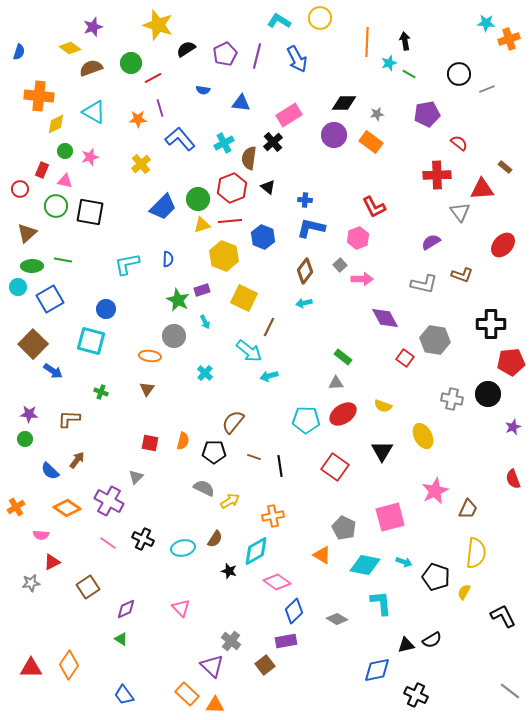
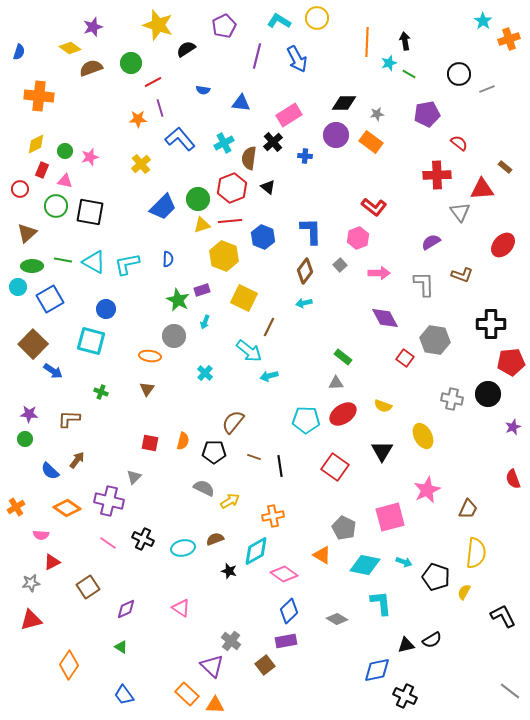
yellow circle at (320, 18): moved 3 px left
cyan star at (486, 23): moved 3 px left, 2 px up; rotated 30 degrees clockwise
purple pentagon at (225, 54): moved 1 px left, 28 px up
red line at (153, 78): moved 4 px down
cyan triangle at (94, 112): moved 150 px down
yellow diamond at (56, 124): moved 20 px left, 20 px down
purple circle at (334, 135): moved 2 px right
blue cross at (305, 200): moved 44 px up
red L-shape at (374, 207): rotated 25 degrees counterclockwise
blue L-shape at (311, 228): moved 3 px down; rotated 76 degrees clockwise
pink arrow at (362, 279): moved 17 px right, 6 px up
gray L-shape at (424, 284): rotated 104 degrees counterclockwise
cyan arrow at (205, 322): rotated 48 degrees clockwise
gray triangle at (136, 477): moved 2 px left
pink star at (435, 491): moved 8 px left, 1 px up
purple cross at (109, 501): rotated 16 degrees counterclockwise
brown semicircle at (215, 539): rotated 144 degrees counterclockwise
pink diamond at (277, 582): moved 7 px right, 8 px up
pink triangle at (181, 608): rotated 12 degrees counterclockwise
blue diamond at (294, 611): moved 5 px left
green triangle at (121, 639): moved 8 px down
red triangle at (31, 668): moved 48 px up; rotated 15 degrees counterclockwise
black cross at (416, 695): moved 11 px left, 1 px down
